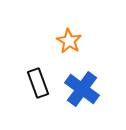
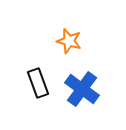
orange star: rotated 15 degrees counterclockwise
